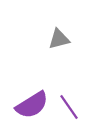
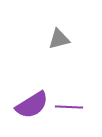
purple line: rotated 52 degrees counterclockwise
